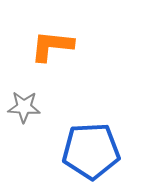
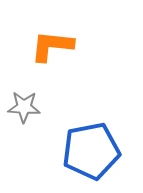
blue pentagon: rotated 8 degrees counterclockwise
